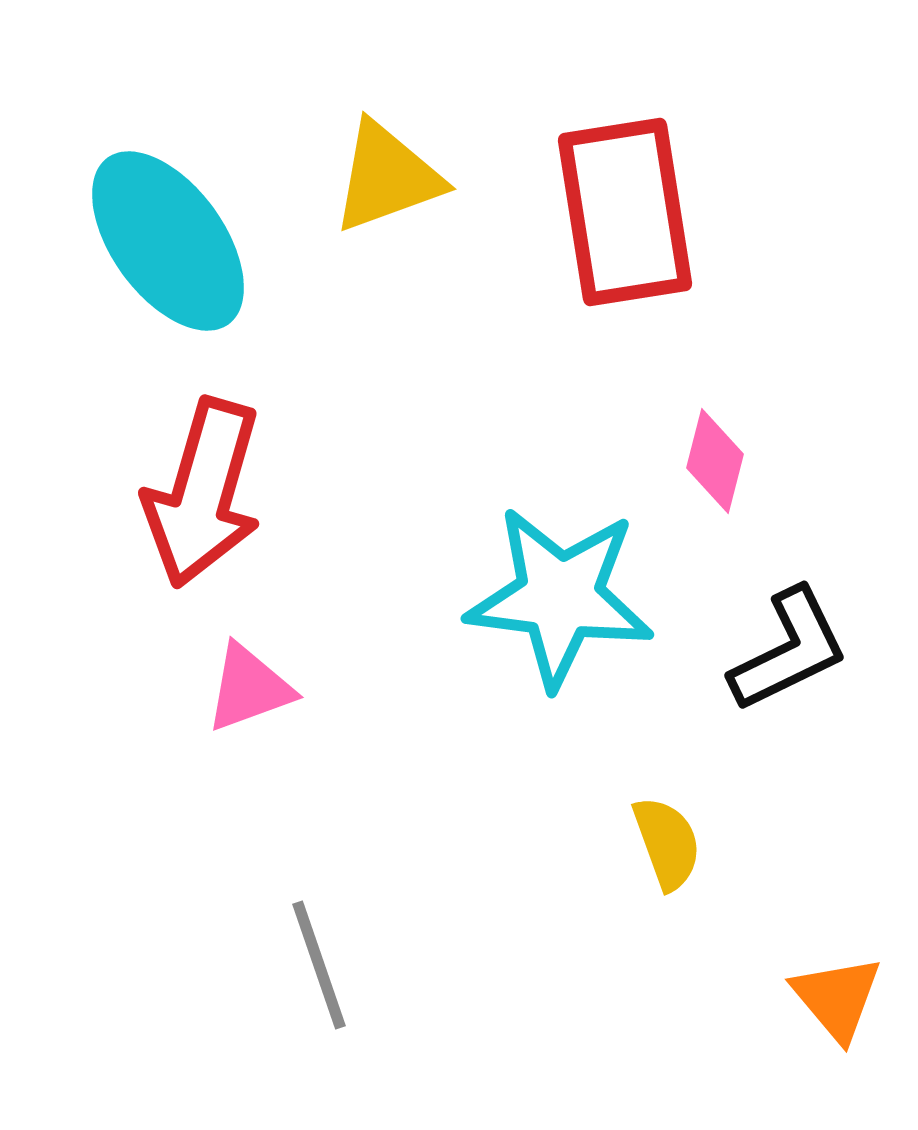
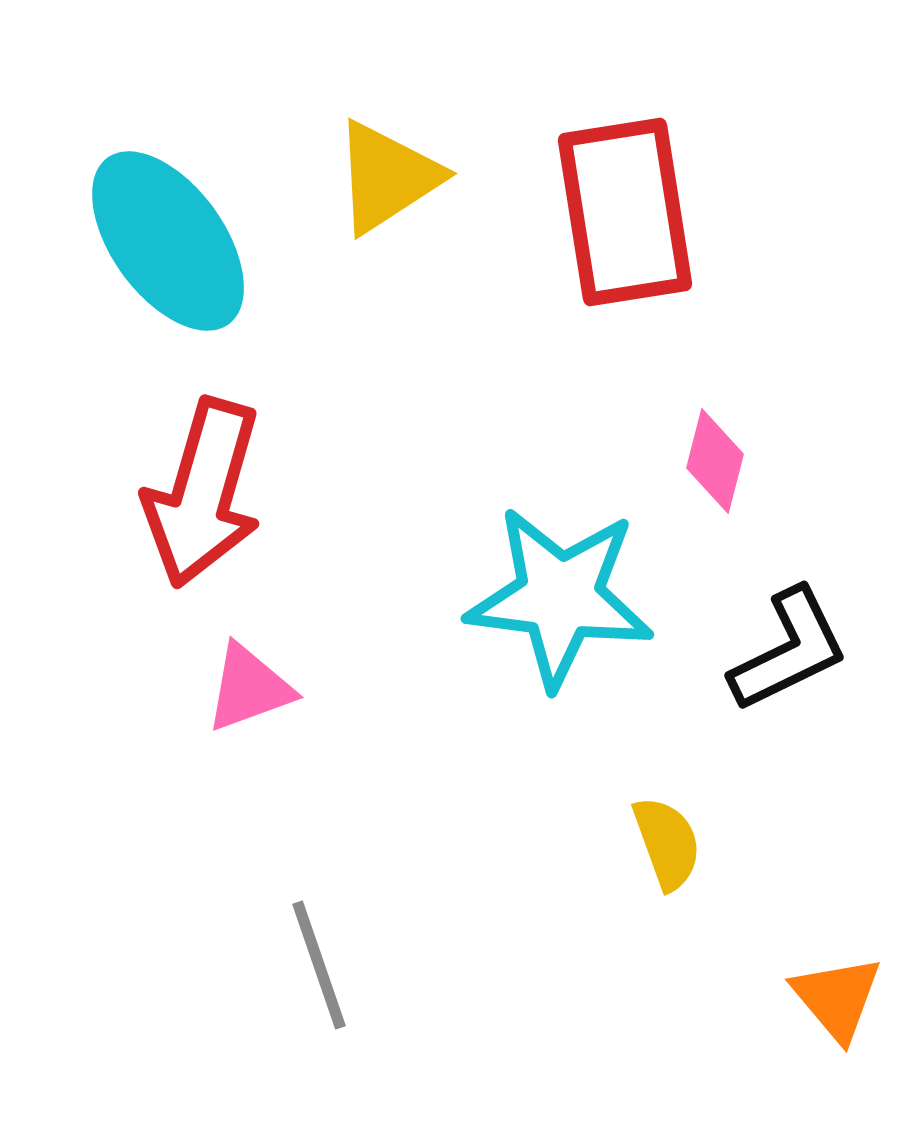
yellow triangle: rotated 13 degrees counterclockwise
